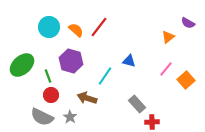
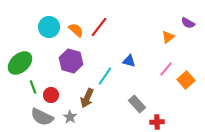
green ellipse: moved 2 px left, 2 px up
green line: moved 15 px left, 11 px down
brown arrow: rotated 84 degrees counterclockwise
red cross: moved 5 px right
